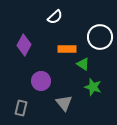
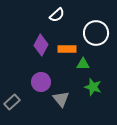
white semicircle: moved 2 px right, 2 px up
white circle: moved 4 px left, 4 px up
purple diamond: moved 17 px right
green triangle: rotated 32 degrees counterclockwise
purple circle: moved 1 px down
gray triangle: moved 3 px left, 4 px up
gray rectangle: moved 9 px left, 6 px up; rotated 35 degrees clockwise
